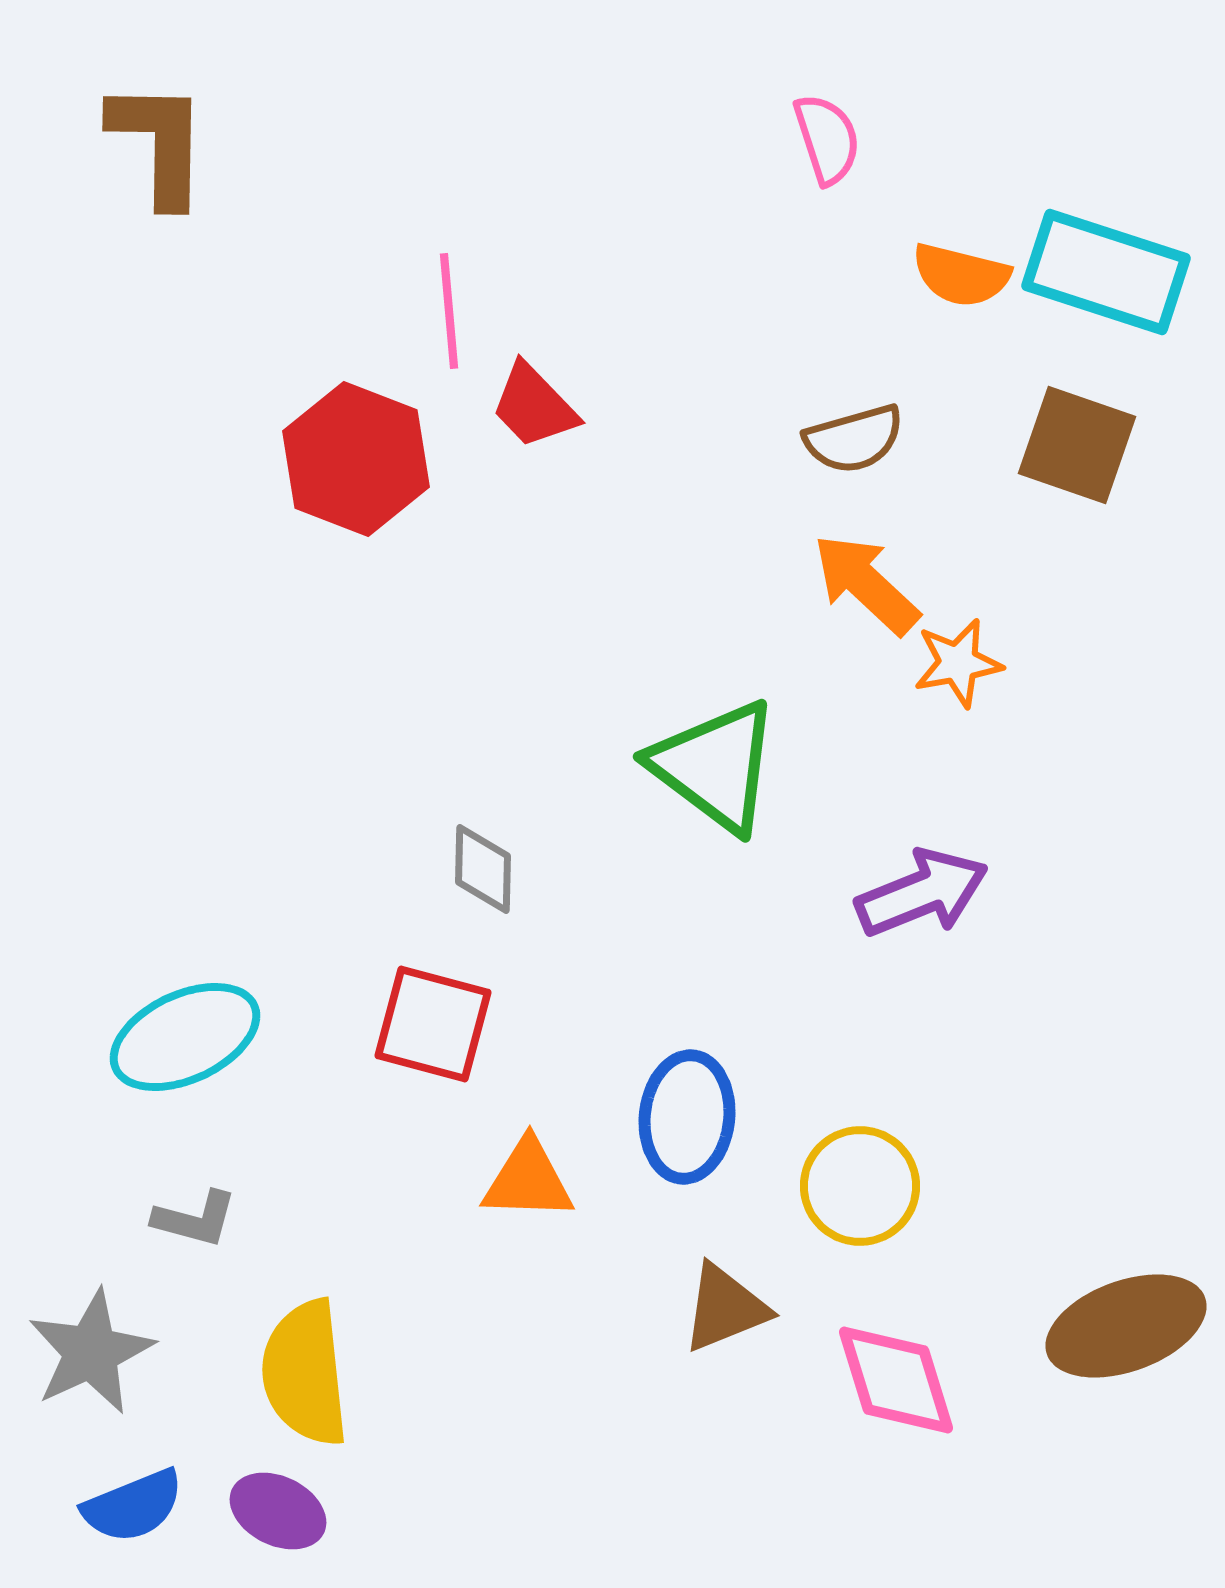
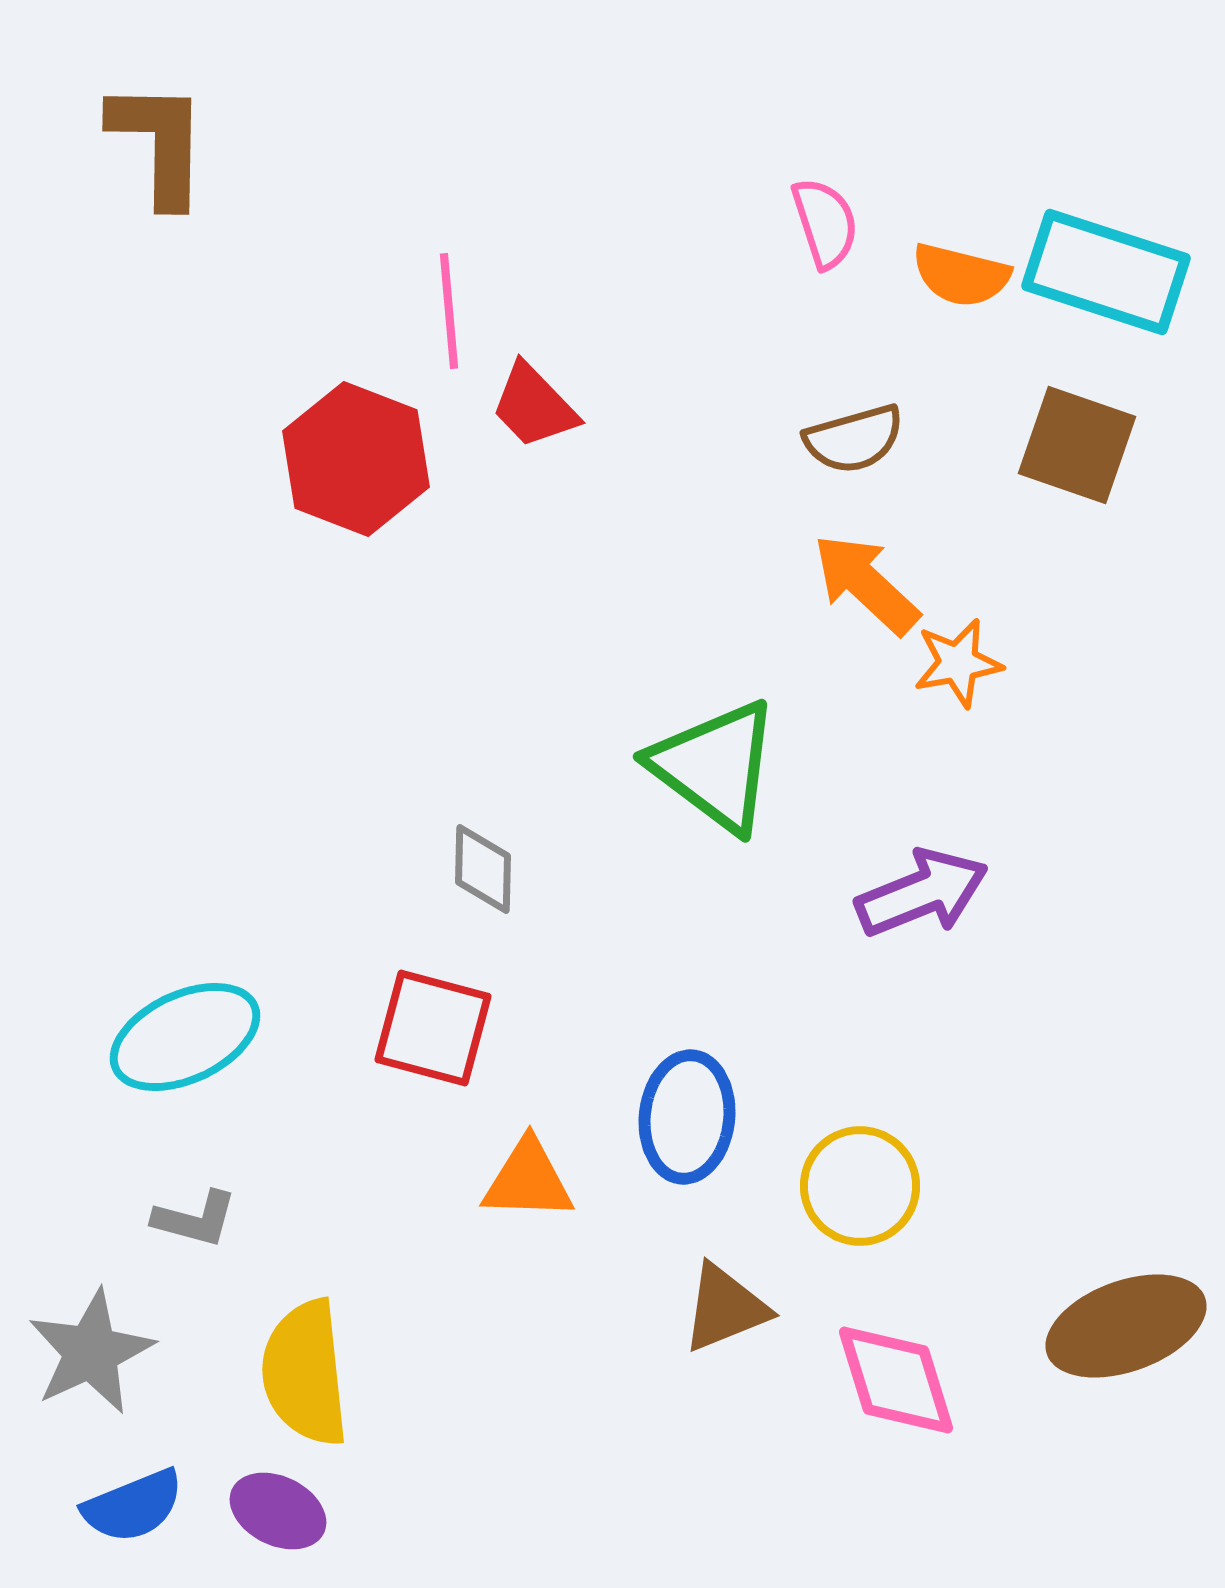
pink semicircle: moved 2 px left, 84 px down
red square: moved 4 px down
